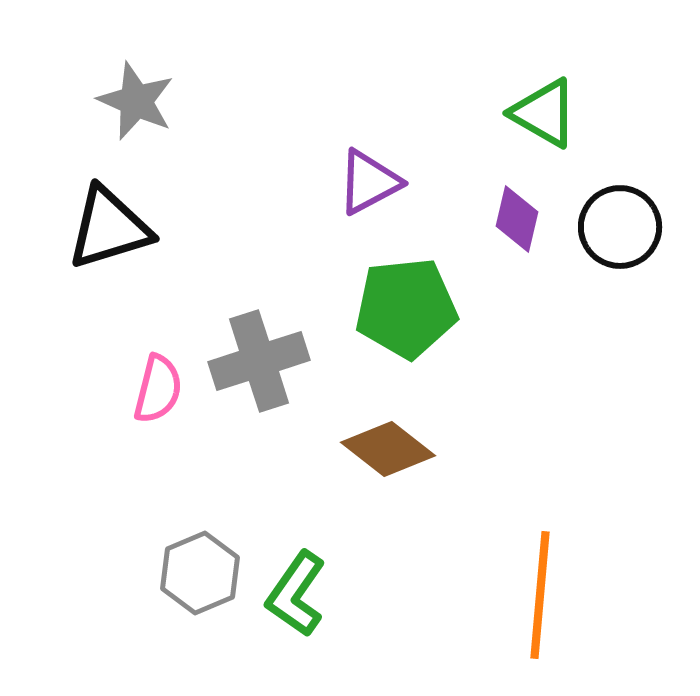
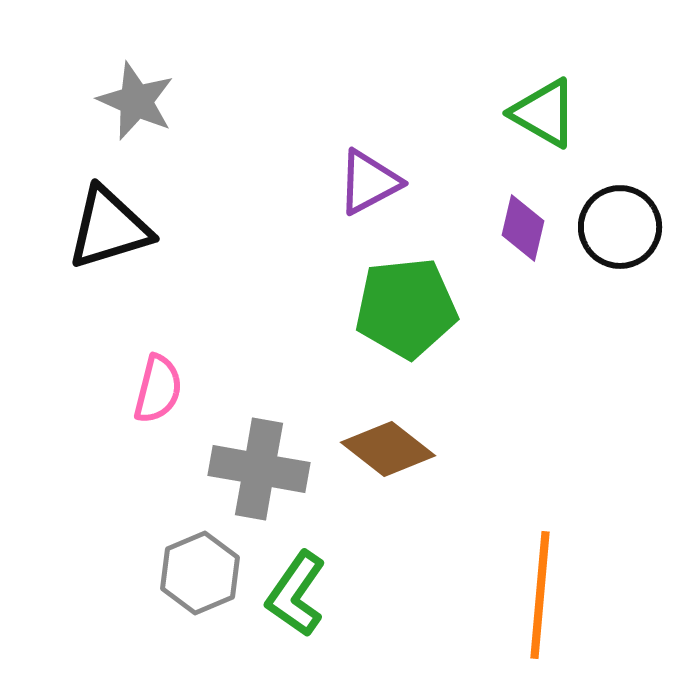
purple diamond: moved 6 px right, 9 px down
gray cross: moved 108 px down; rotated 28 degrees clockwise
